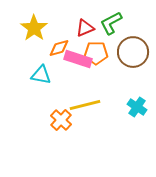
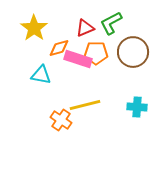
cyan cross: rotated 30 degrees counterclockwise
orange cross: rotated 10 degrees counterclockwise
